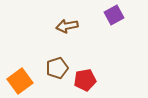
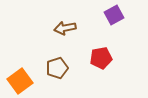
brown arrow: moved 2 px left, 2 px down
red pentagon: moved 16 px right, 22 px up
